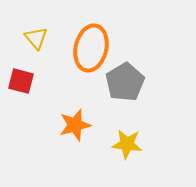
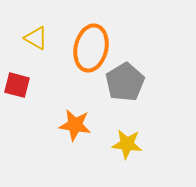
yellow triangle: rotated 20 degrees counterclockwise
red square: moved 4 px left, 4 px down
orange star: rotated 24 degrees clockwise
